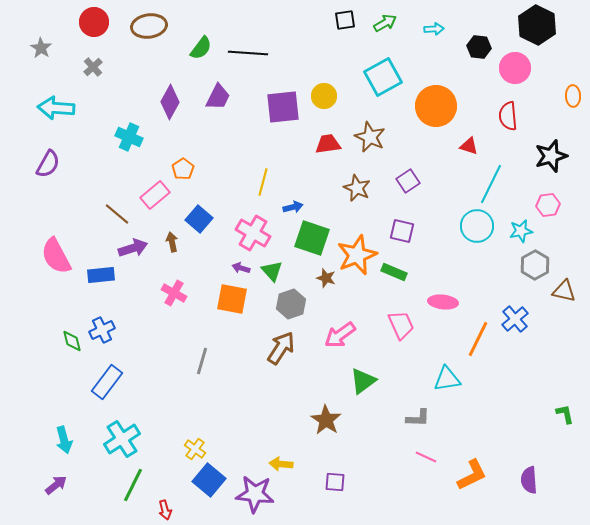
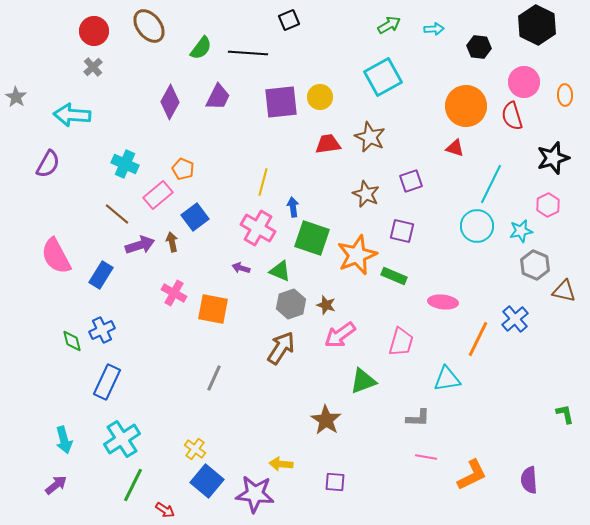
black square at (345, 20): moved 56 px left; rotated 15 degrees counterclockwise
red circle at (94, 22): moved 9 px down
green arrow at (385, 23): moved 4 px right, 2 px down
brown ellipse at (149, 26): rotated 60 degrees clockwise
gray star at (41, 48): moved 25 px left, 49 px down
pink circle at (515, 68): moved 9 px right, 14 px down
yellow circle at (324, 96): moved 4 px left, 1 px down
orange ellipse at (573, 96): moved 8 px left, 1 px up
orange circle at (436, 106): moved 30 px right
purple square at (283, 107): moved 2 px left, 5 px up
cyan arrow at (56, 108): moved 16 px right, 7 px down
red semicircle at (508, 116): moved 4 px right; rotated 12 degrees counterclockwise
cyan cross at (129, 137): moved 4 px left, 27 px down
red triangle at (469, 146): moved 14 px left, 2 px down
black star at (551, 156): moved 2 px right, 2 px down
orange pentagon at (183, 169): rotated 15 degrees counterclockwise
purple square at (408, 181): moved 3 px right; rotated 15 degrees clockwise
brown star at (357, 188): moved 9 px right, 6 px down
pink rectangle at (155, 195): moved 3 px right
pink hexagon at (548, 205): rotated 20 degrees counterclockwise
blue arrow at (293, 207): rotated 84 degrees counterclockwise
blue square at (199, 219): moved 4 px left, 2 px up; rotated 12 degrees clockwise
pink cross at (253, 233): moved 5 px right, 5 px up
purple arrow at (133, 248): moved 7 px right, 3 px up
gray hexagon at (535, 265): rotated 8 degrees counterclockwise
green triangle at (272, 271): moved 8 px right; rotated 25 degrees counterclockwise
green rectangle at (394, 272): moved 4 px down
blue rectangle at (101, 275): rotated 52 degrees counterclockwise
brown star at (326, 278): moved 27 px down
orange square at (232, 299): moved 19 px left, 10 px down
pink trapezoid at (401, 325): moved 17 px down; rotated 40 degrees clockwise
gray line at (202, 361): moved 12 px right, 17 px down; rotated 8 degrees clockwise
green triangle at (363, 381): rotated 16 degrees clockwise
blue rectangle at (107, 382): rotated 12 degrees counterclockwise
pink line at (426, 457): rotated 15 degrees counterclockwise
blue square at (209, 480): moved 2 px left, 1 px down
red arrow at (165, 510): rotated 42 degrees counterclockwise
